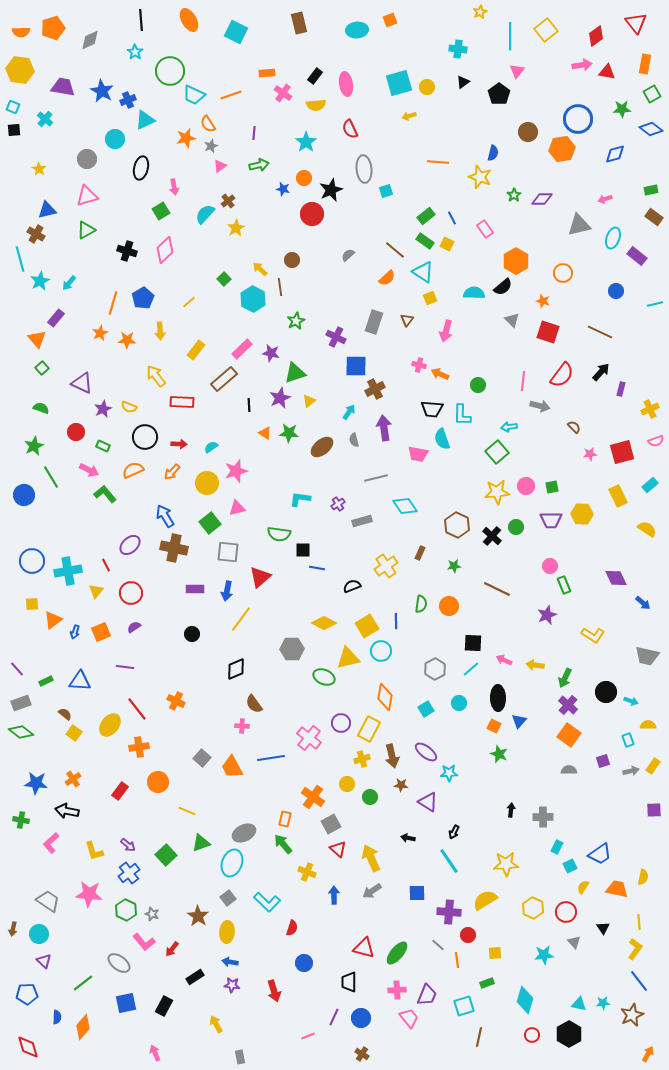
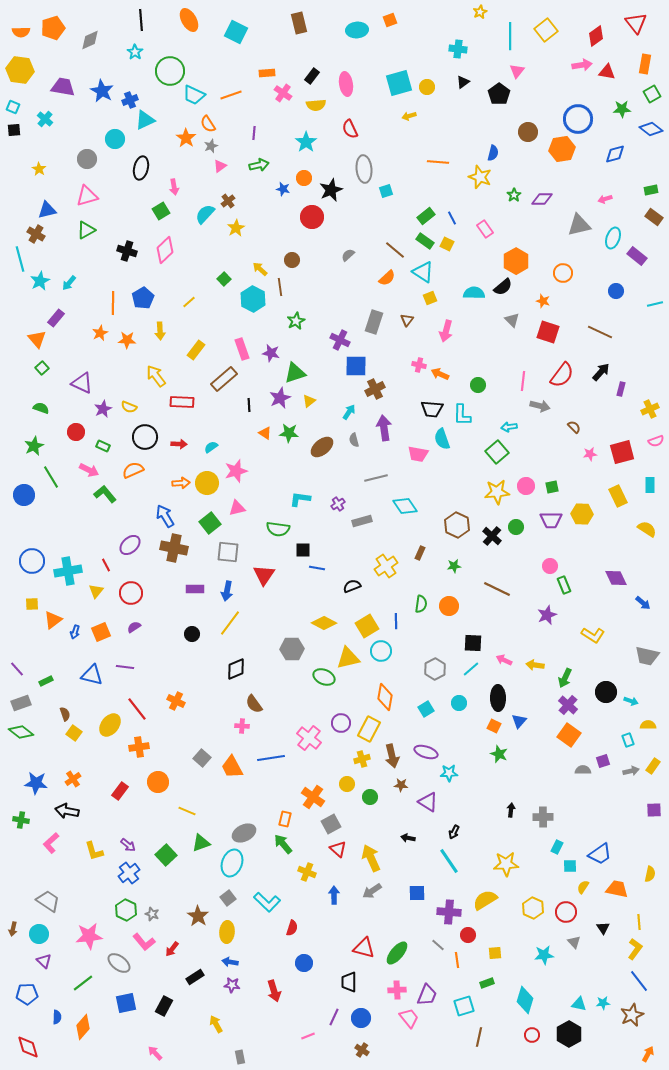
black rectangle at (315, 76): moved 3 px left
blue cross at (128, 100): moved 2 px right
orange star at (186, 138): rotated 24 degrees counterclockwise
red circle at (312, 214): moved 3 px down
orange line at (113, 303): rotated 15 degrees counterclockwise
purple cross at (336, 337): moved 4 px right, 3 px down
pink rectangle at (242, 349): rotated 65 degrees counterclockwise
orange arrow at (172, 472): moved 9 px right, 11 px down; rotated 138 degrees counterclockwise
cyan rectangle at (650, 485): rotated 49 degrees counterclockwise
green semicircle at (279, 534): moved 1 px left, 5 px up
red triangle at (260, 577): moved 4 px right, 2 px up; rotated 15 degrees counterclockwise
yellow line at (241, 619): moved 11 px left, 4 px down
blue triangle at (80, 681): moved 12 px right, 6 px up; rotated 10 degrees clockwise
brown semicircle at (65, 714): rotated 32 degrees clockwise
purple ellipse at (426, 752): rotated 20 degrees counterclockwise
gray semicircle at (569, 770): moved 14 px right
cyan square at (570, 866): rotated 24 degrees clockwise
yellow semicircle at (643, 877): moved 7 px right, 3 px up
pink star at (89, 894): moved 42 px down; rotated 12 degrees counterclockwise
pink arrow at (155, 1053): rotated 21 degrees counterclockwise
brown cross at (362, 1054): moved 4 px up
